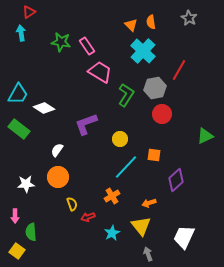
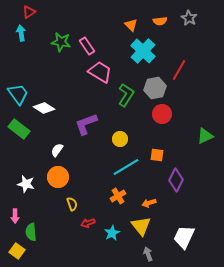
orange semicircle: moved 9 px right, 1 px up; rotated 88 degrees counterclockwise
cyan trapezoid: rotated 65 degrees counterclockwise
orange square: moved 3 px right
cyan line: rotated 16 degrees clockwise
purple diamond: rotated 20 degrees counterclockwise
white star: rotated 18 degrees clockwise
orange cross: moved 6 px right
red arrow: moved 6 px down
